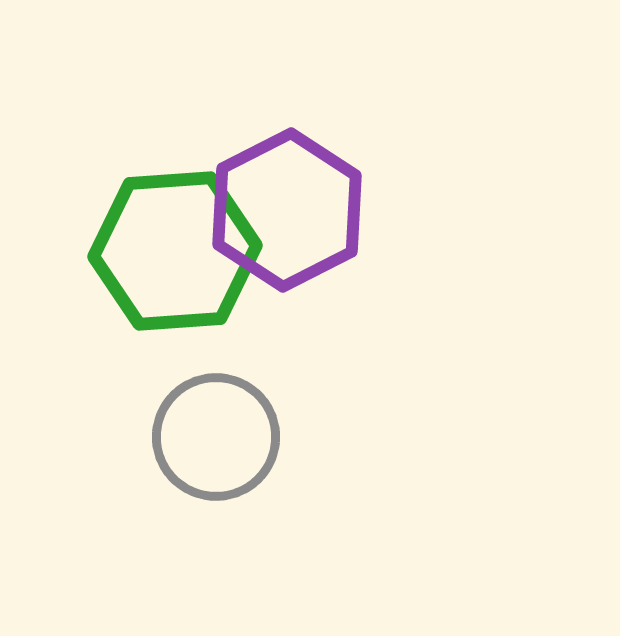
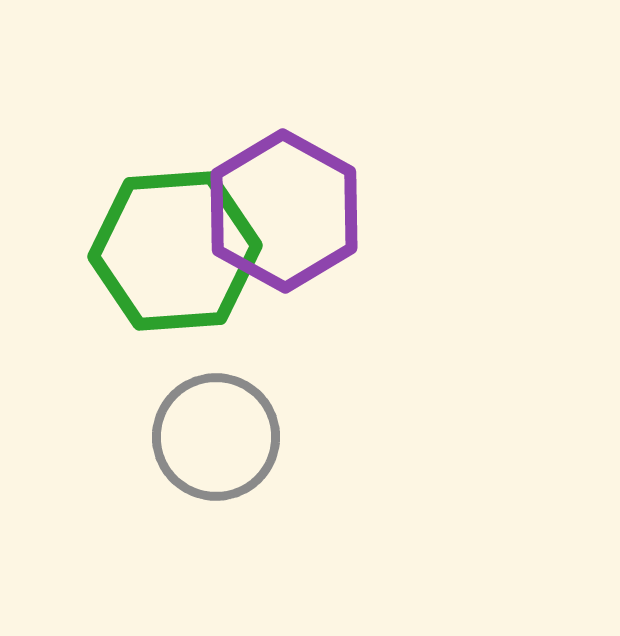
purple hexagon: moved 3 px left, 1 px down; rotated 4 degrees counterclockwise
